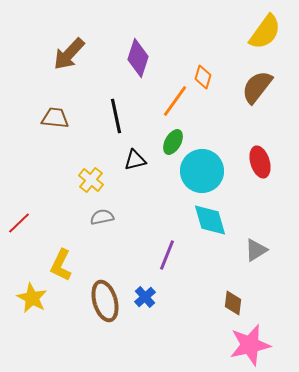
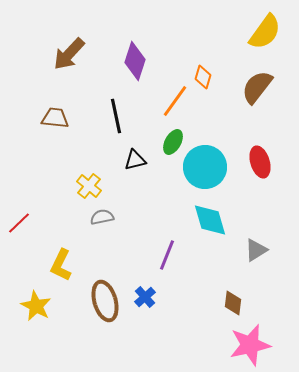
purple diamond: moved 3 px left, 3 px down
cyan circle: moved 3 px right, 4 px up
yellow cross: moved 2 px left, 6 px down
yellow star: moved 4 px right, 8 px down
